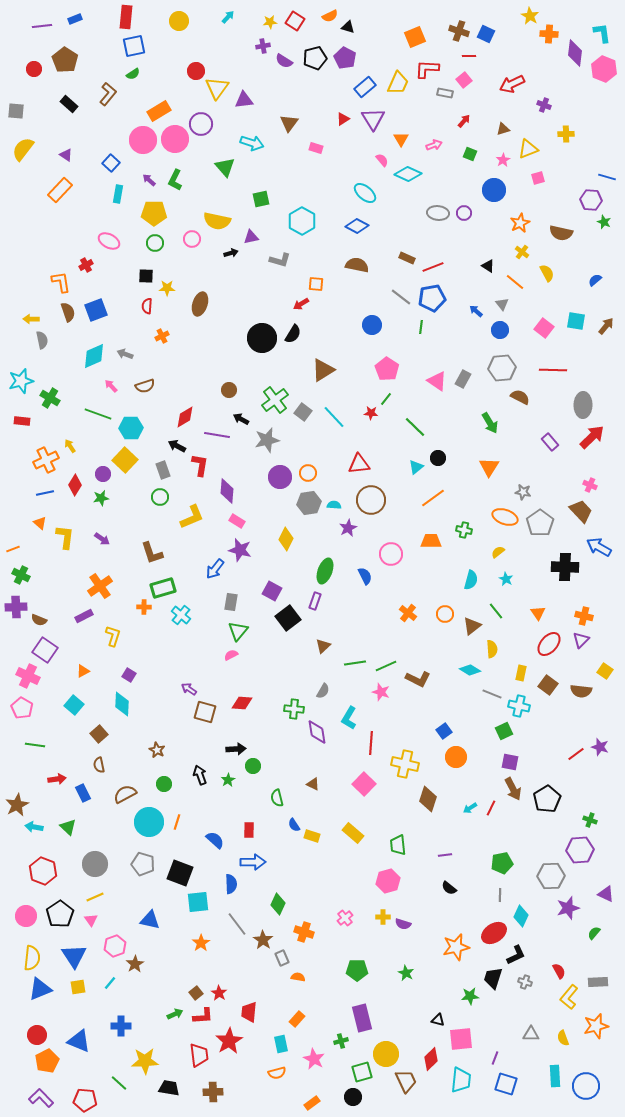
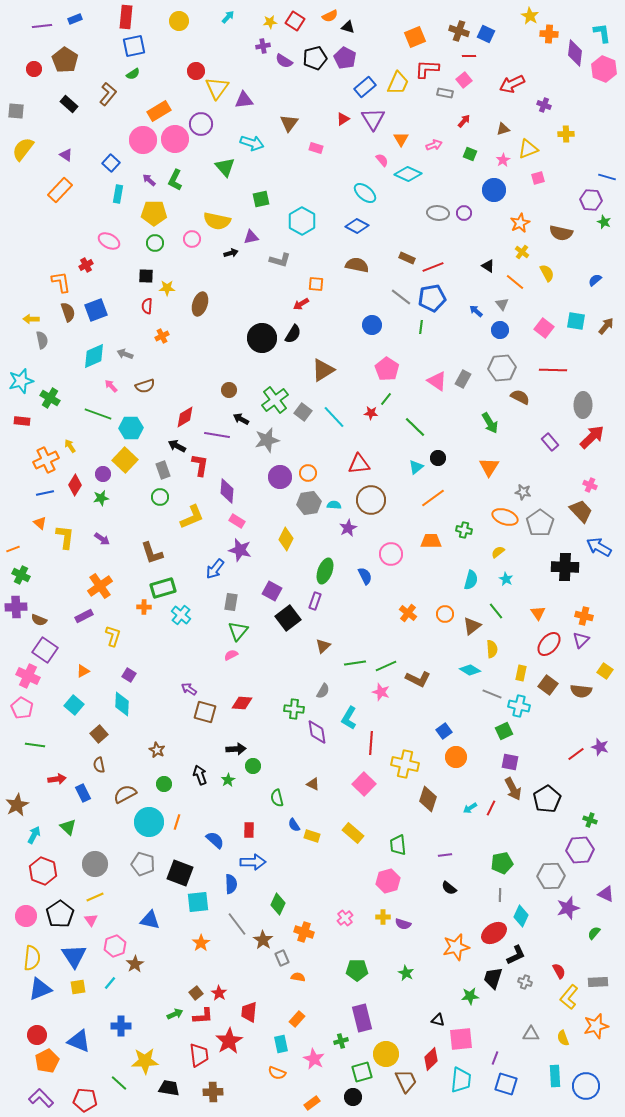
cyan arrow at (34, 827): moved 8 px down; rotated 108 degrees clockwise
orange semicircle at (277, 1073): rotated 36 degrees clockwise
